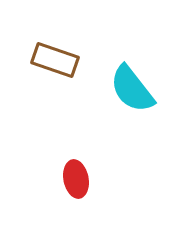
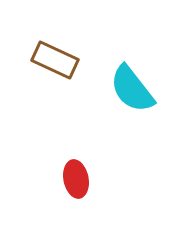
brown rectangle: rotated 6 degrees clockwise
